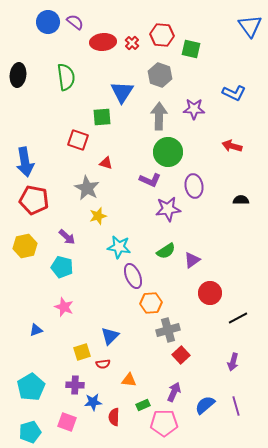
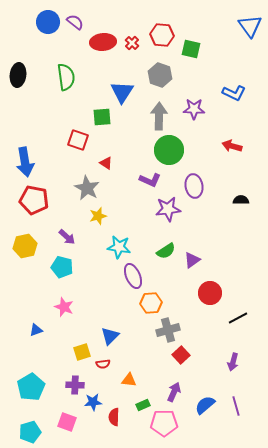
green circle at (168, 152): moved 1 px right, 2 px up
red triangle at (106, 163): rotated 16 degrees clockwise
